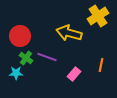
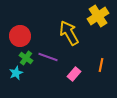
yellow arrow: rotated 45 degrees clockwise
purple line: moved 1 px right
cyan star: rotated 24 degrees counterclockwise
